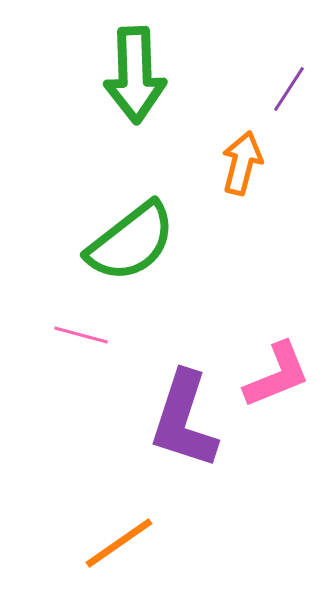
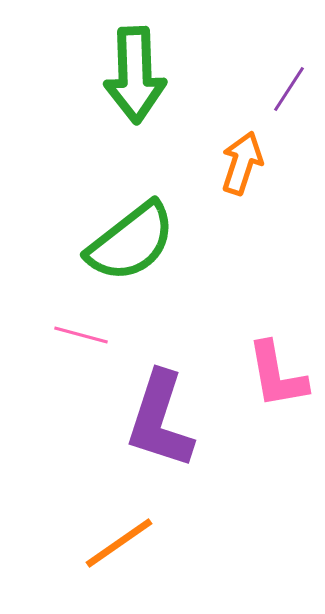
orange arrow: rotated 4 degrees clockwise
pink L-shape: rotated 102 degrees clockwise
purple L-shape: moved 24 px left
